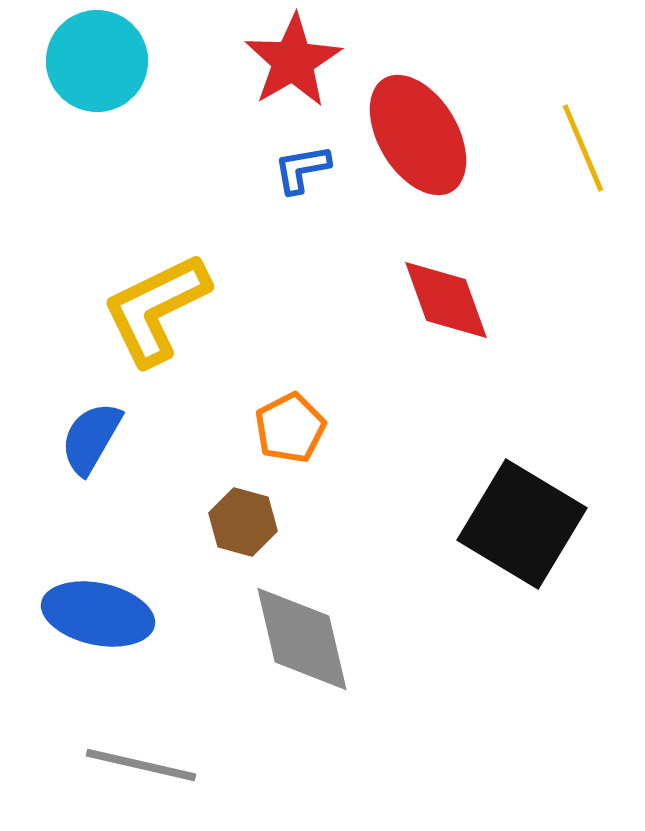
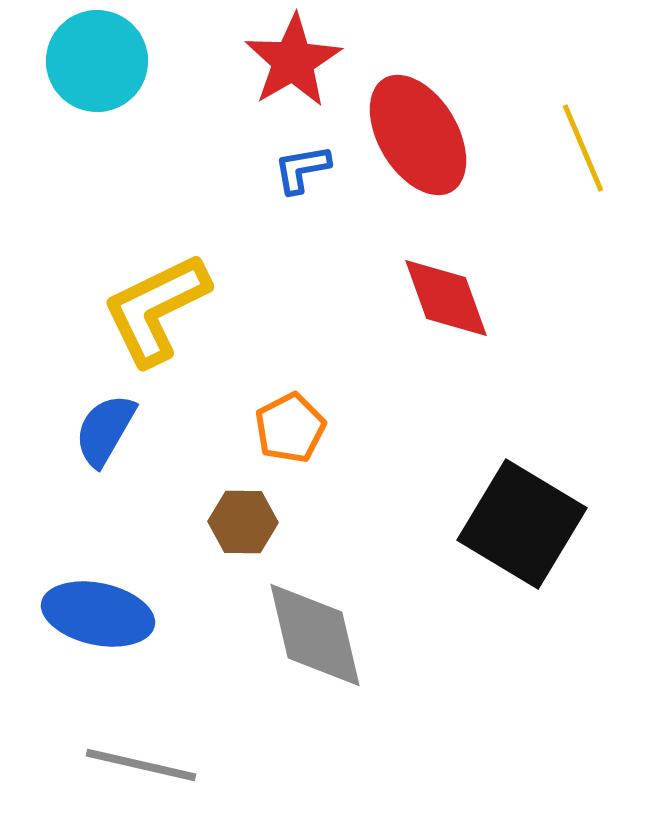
red diamond: moved 2 px up
blue semicircle: moved 14 px right, 8 px up
brown hexagon: rotated 14 degrees counterclockwise
gray diamond: moved 13 px right, 4 px up
